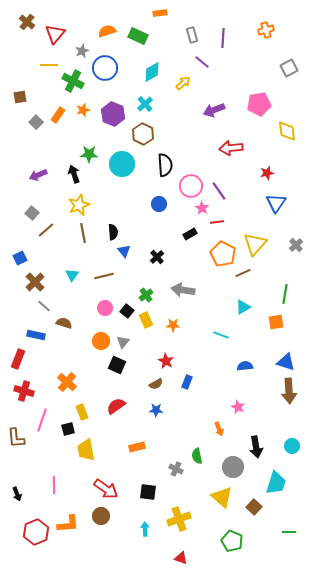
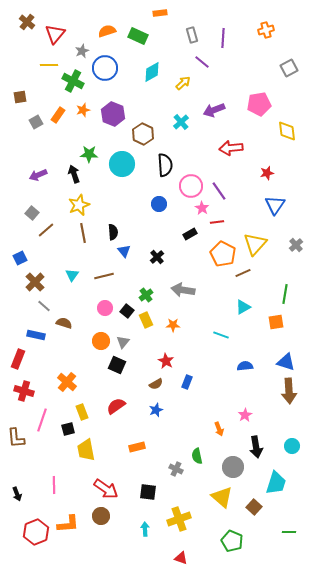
cyan cross at (145, 104): moved 36 px right, 18 px down
gray square at (36, 122): rotated 16 degrees clockwise
blue triangle at (276, 203): moved 1 px left, 2 px down
pink star at (238, 407): moved 7 px right, 8 px down; rotated 16 degrees clockwise
blue star at (156, 410): rotated 24 degrees counterclockwise
